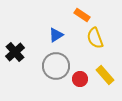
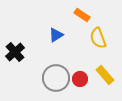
yellow semicircle: moved 3 px right
gray circle: moved 12 px down
